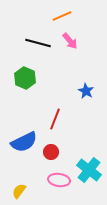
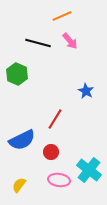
green hexagon: moved 8 px left, 4 px up
red line: rotated 10 degrees clockwise
blue semicircle: moved 2 px left, 2 px up
yellow semicircle: moved 6 px up
